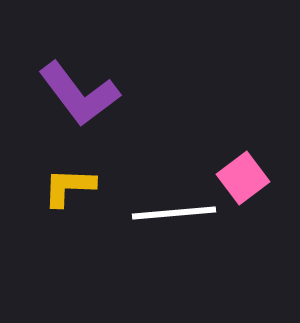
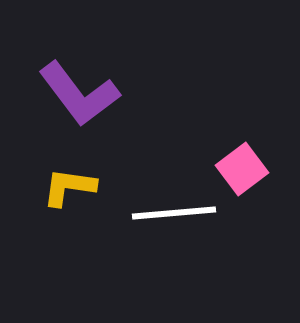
pink square: moved 1 px left, 9 px up
yellow L-shape: rotated 6 degrees clockwise
